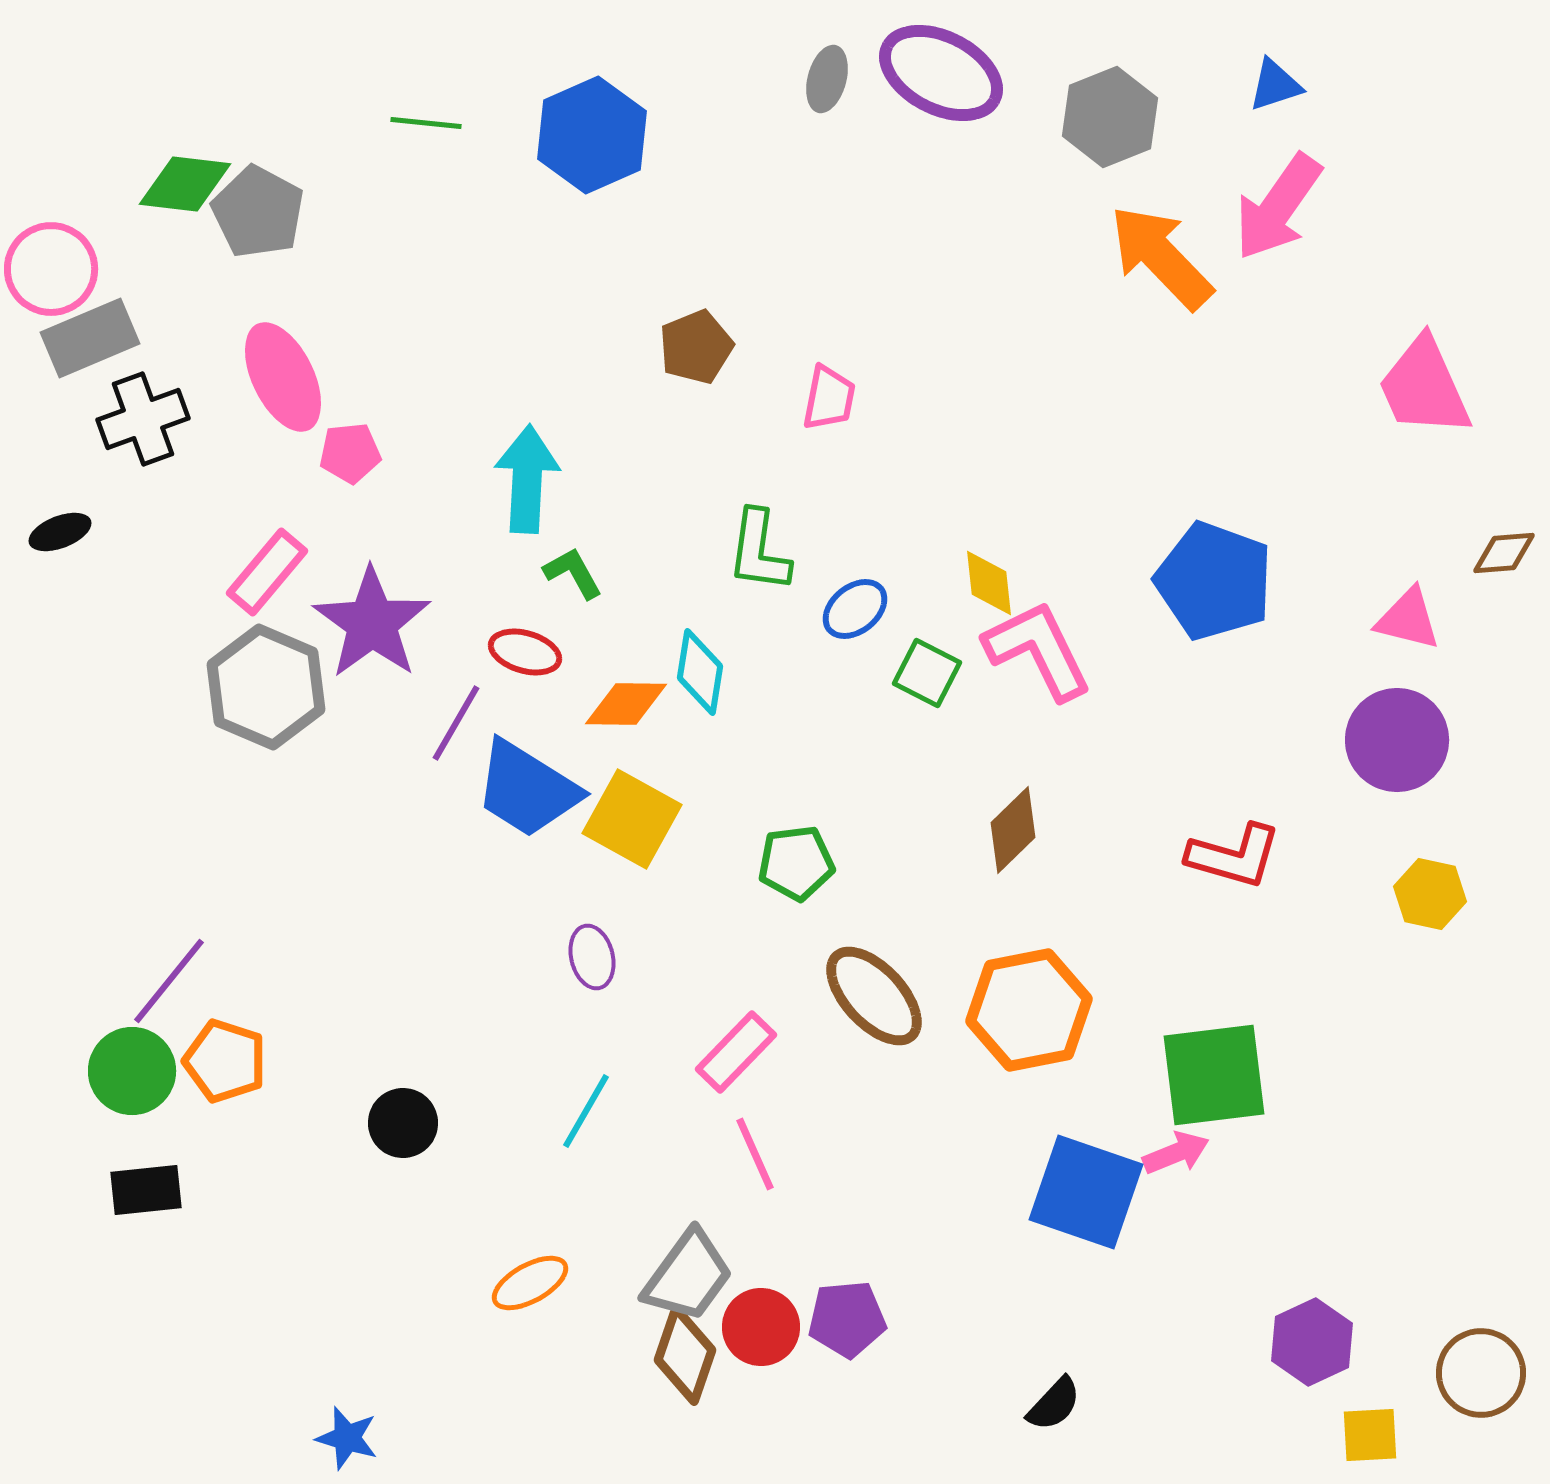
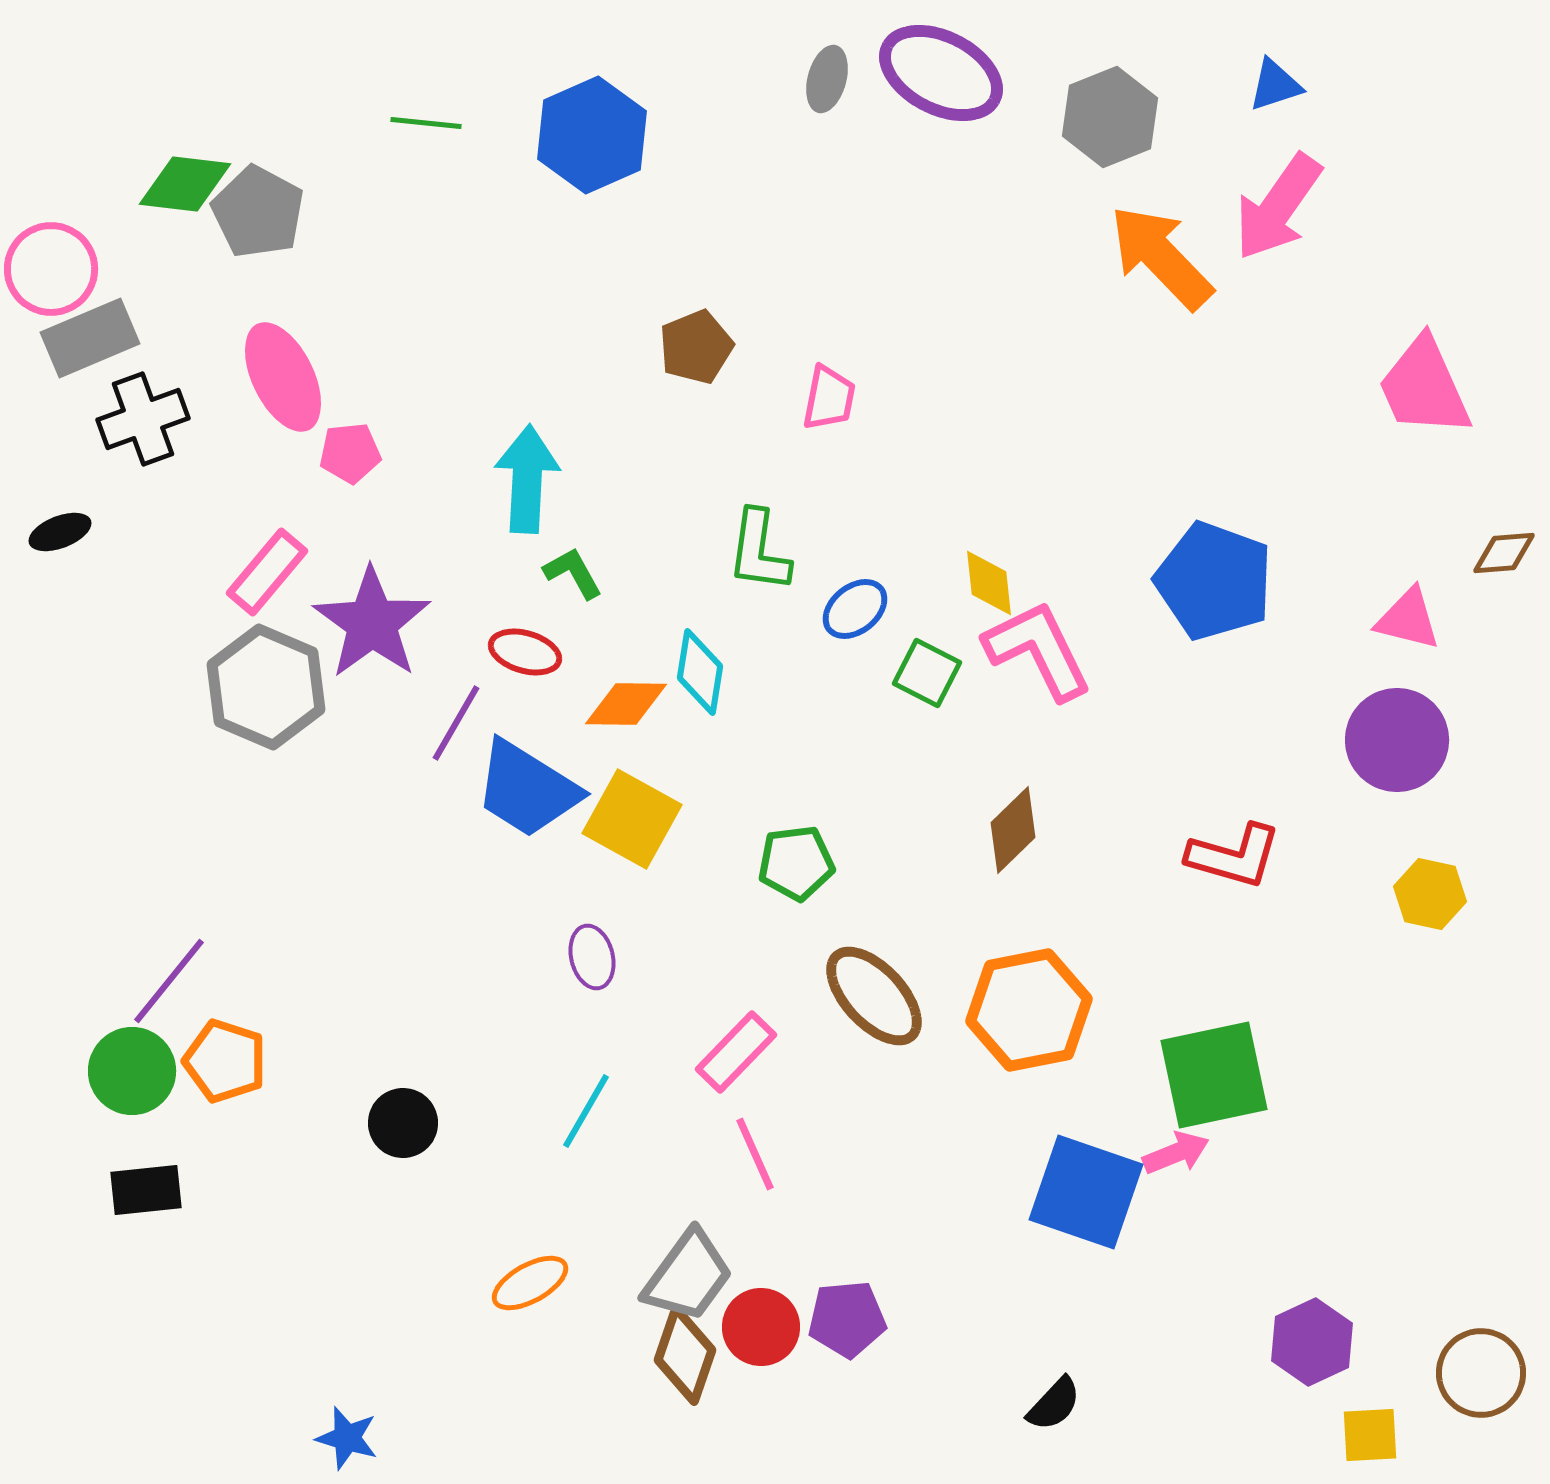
green square at (1214, 1075): rotated 5 degrees counterclockwise
